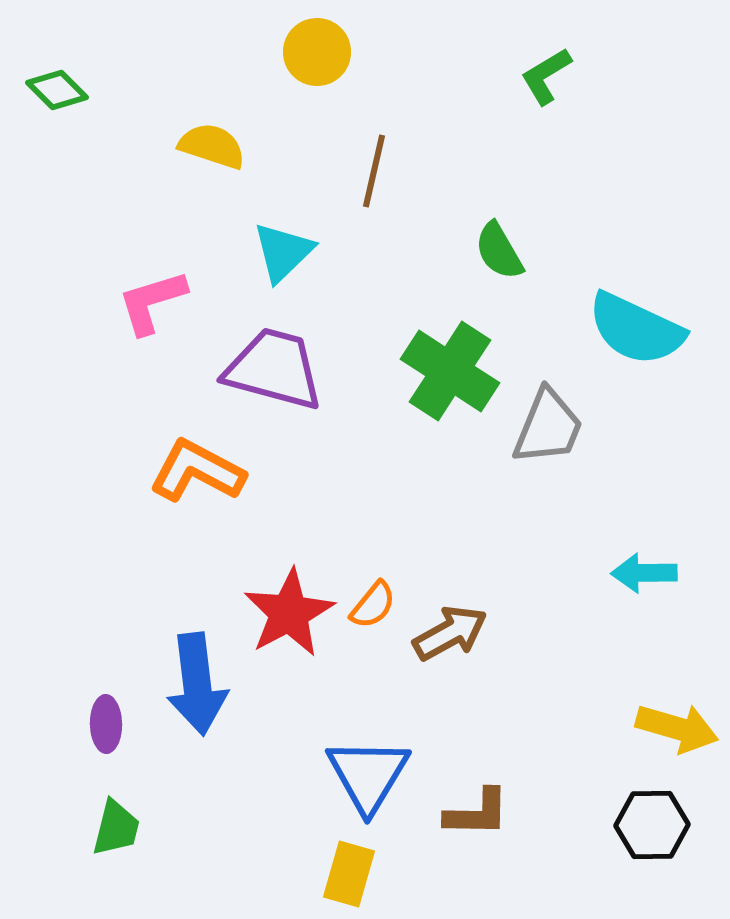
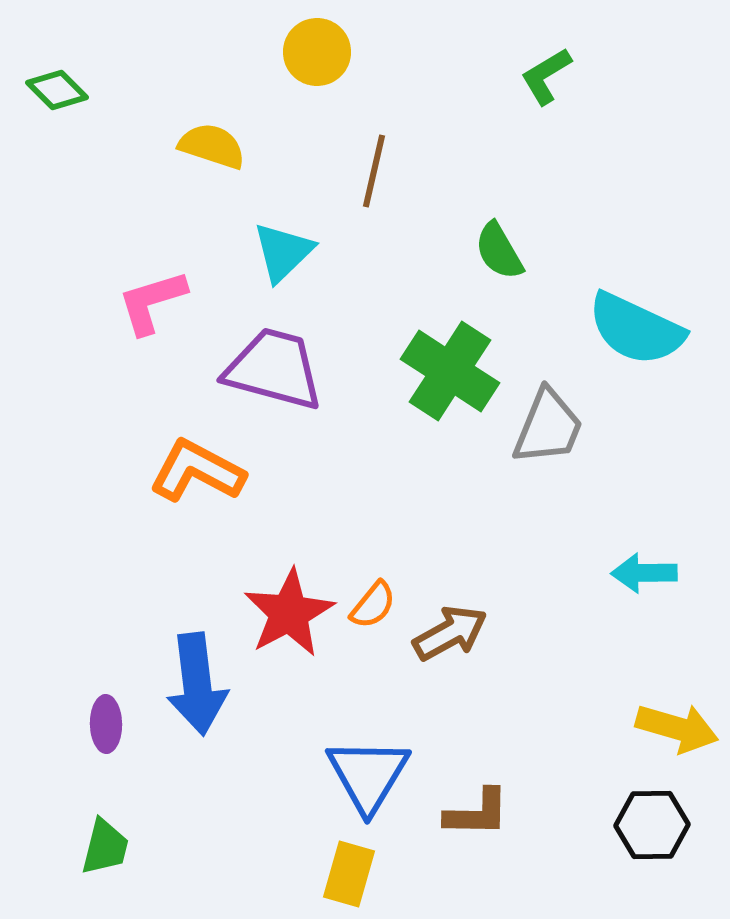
green trapezoid: moved 11 px left, 19 px down
